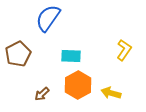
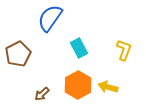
blue semicircle: moved 2 px right
yellow L-shape: rotated 15 degrees counterclockwise
cyan rectangle: moved 8 px right, 8 px up; rotated 60 degrees clockwise
yellow arrow: moved 3 px left, 6 px up
